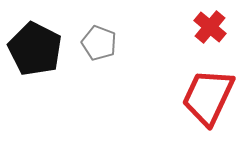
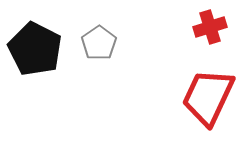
red cross: rotated 32 degrees clockwise
gray pentagon: rotated 16 degrees clockwise
